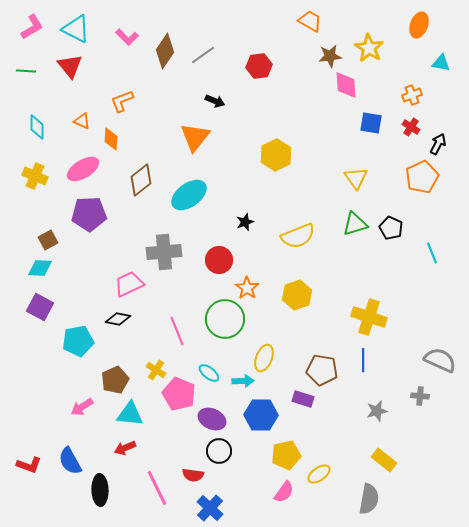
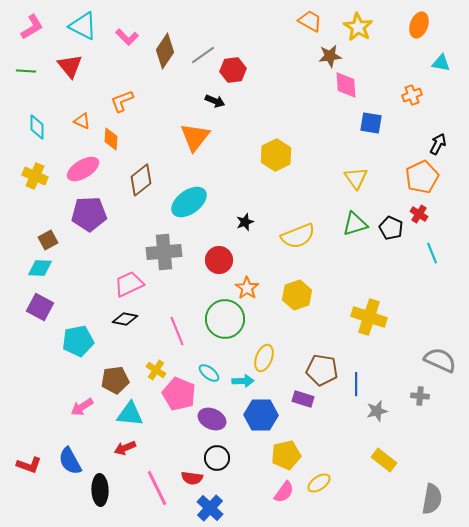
cyan triangle at (76, 29): moved 7 px right, 3 px up
yellow star at (369, 48): moved 11 px left, 21 px up
red hexagon at (259, 66): moved 26 px left, 4 px down
red cross at (411, 127): moved 8 px right, 87 px down
cyan ellipse at (189, 195): moved 7 px down
black diamond at (118, 319): moved 7 px right
blue line at (363, 360): moved 7 px left, 24 px down
brown pentagon at (115, 380): rotated 16 degrees clockwise
black circle at (219, 451): moved 2 px left, 7 px down
yellow ellipse at (319, 474): moved 9 px down
red semicircle at (193, 475): moved 1 px left, 3 px down
gray semicircle at (369, 499): moved 63 px right
